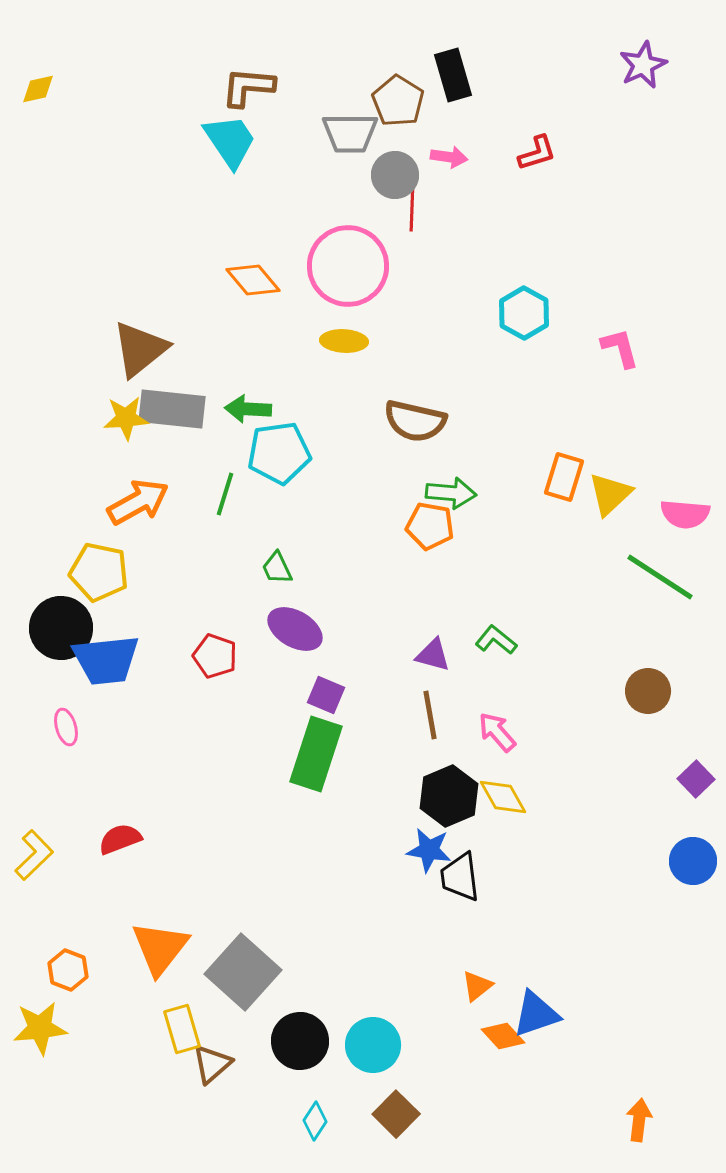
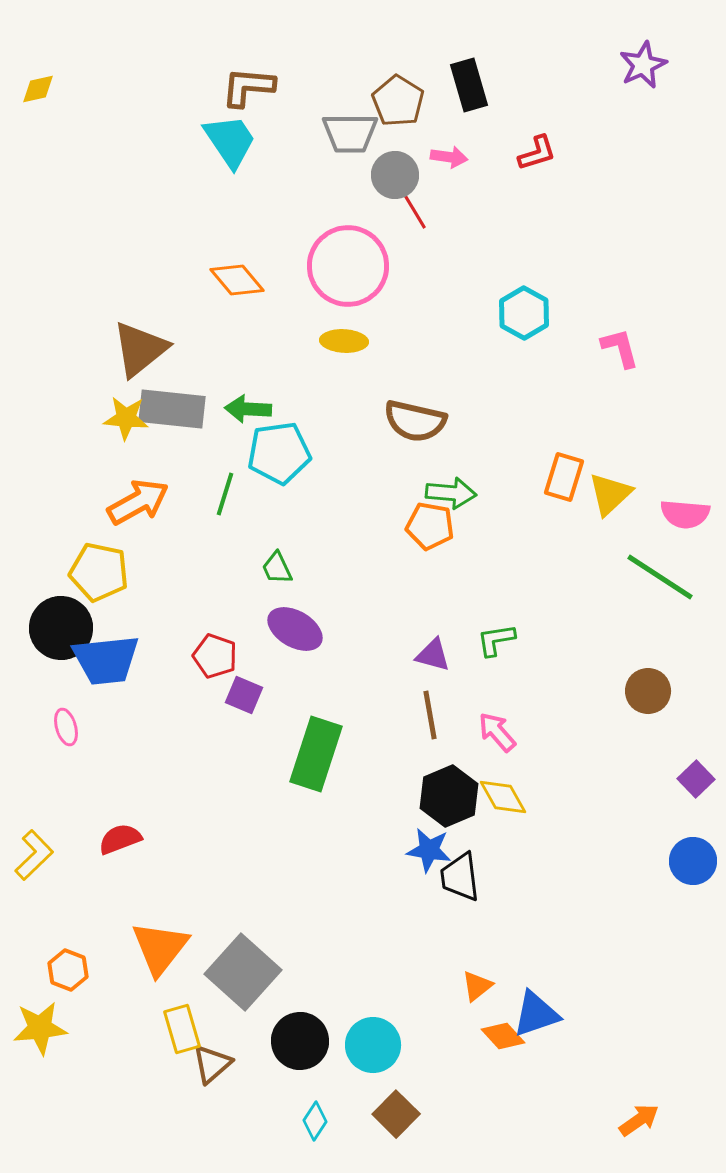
black rectangle at (453, 75): moved 16 px right, 10 px down
red line at (412, 207): rotated 33 degrees counterclockwise
orange diamond at (253, 280): moved 16 px left
yellow star at (126, 418): rotated 9 degrees clockwise
green L-shape at (496, 640): rotated 48 degrees counterclockwise
purple square at (326, 695): moved 82 px left
orange arrow at (639, 1120): rotated 48 degrees clockwise
